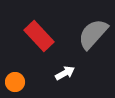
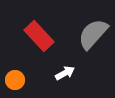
orange circle: moved 2 px up
